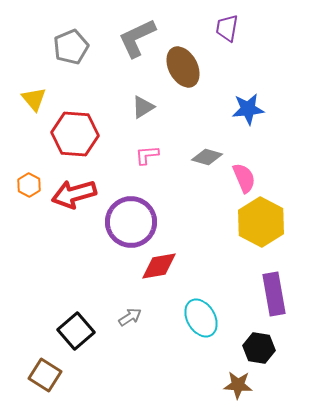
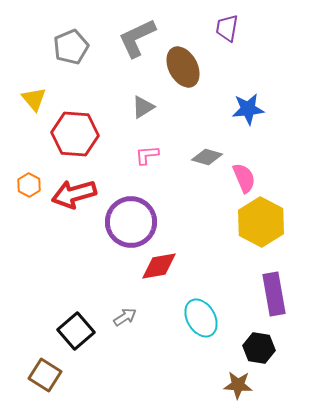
gray arrow: moved 5 px left
